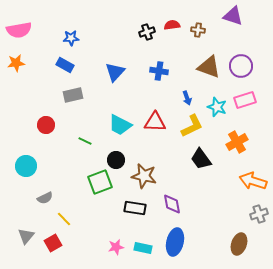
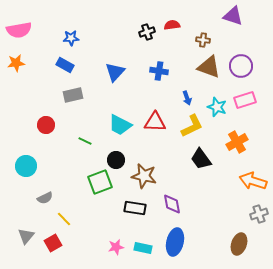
brown cross: moved 5 px right, 10 px down
